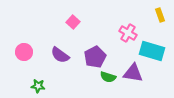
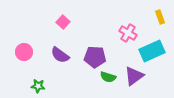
yellow rectangle: moved 2 px down
pink square: moved 10 px left
cyan rectangle: rotated 40 degrees counterclockwise
purple pentagon: rotated 30 degrees clockwise
purple triangle: moved 1 px right, 3 px down; rotated 45 degrees counterclockwise
